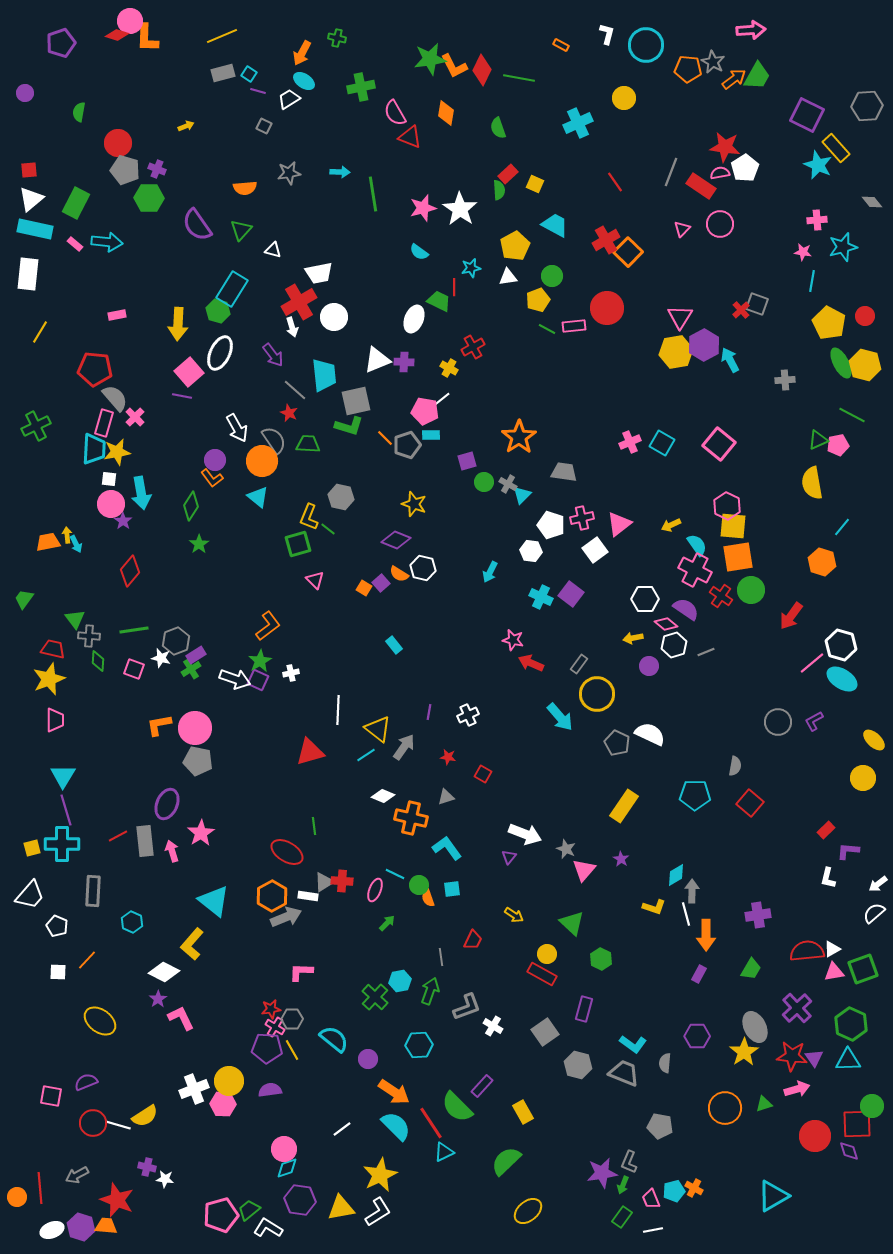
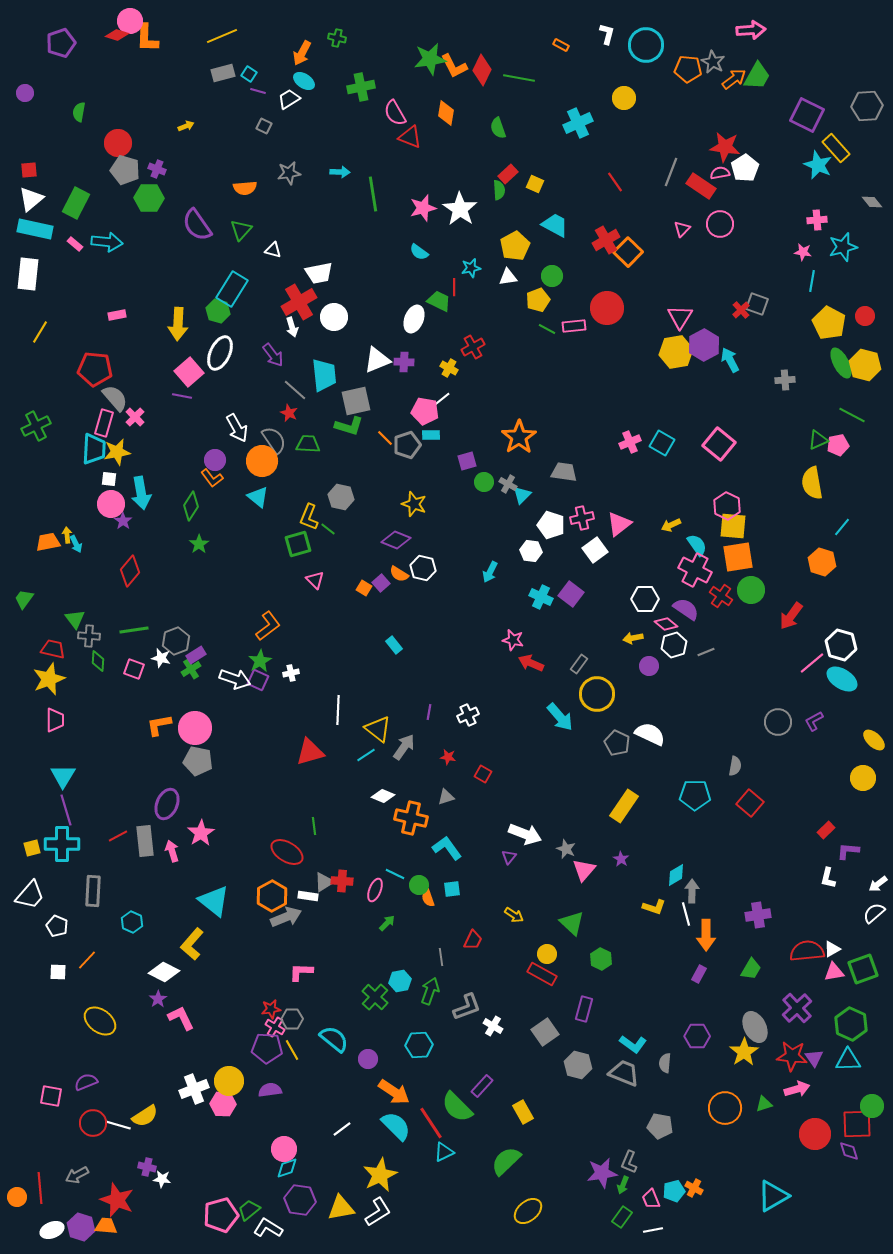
red circle at (815, 1136): moved 2 px up
white star at (165, 1179): moved 3 px left
